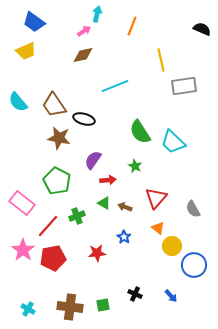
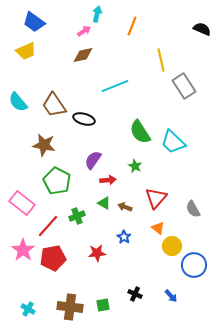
gray rectangle: rotated 65 degrees clockwise
brown star: moved 15 px left, 7 px down
